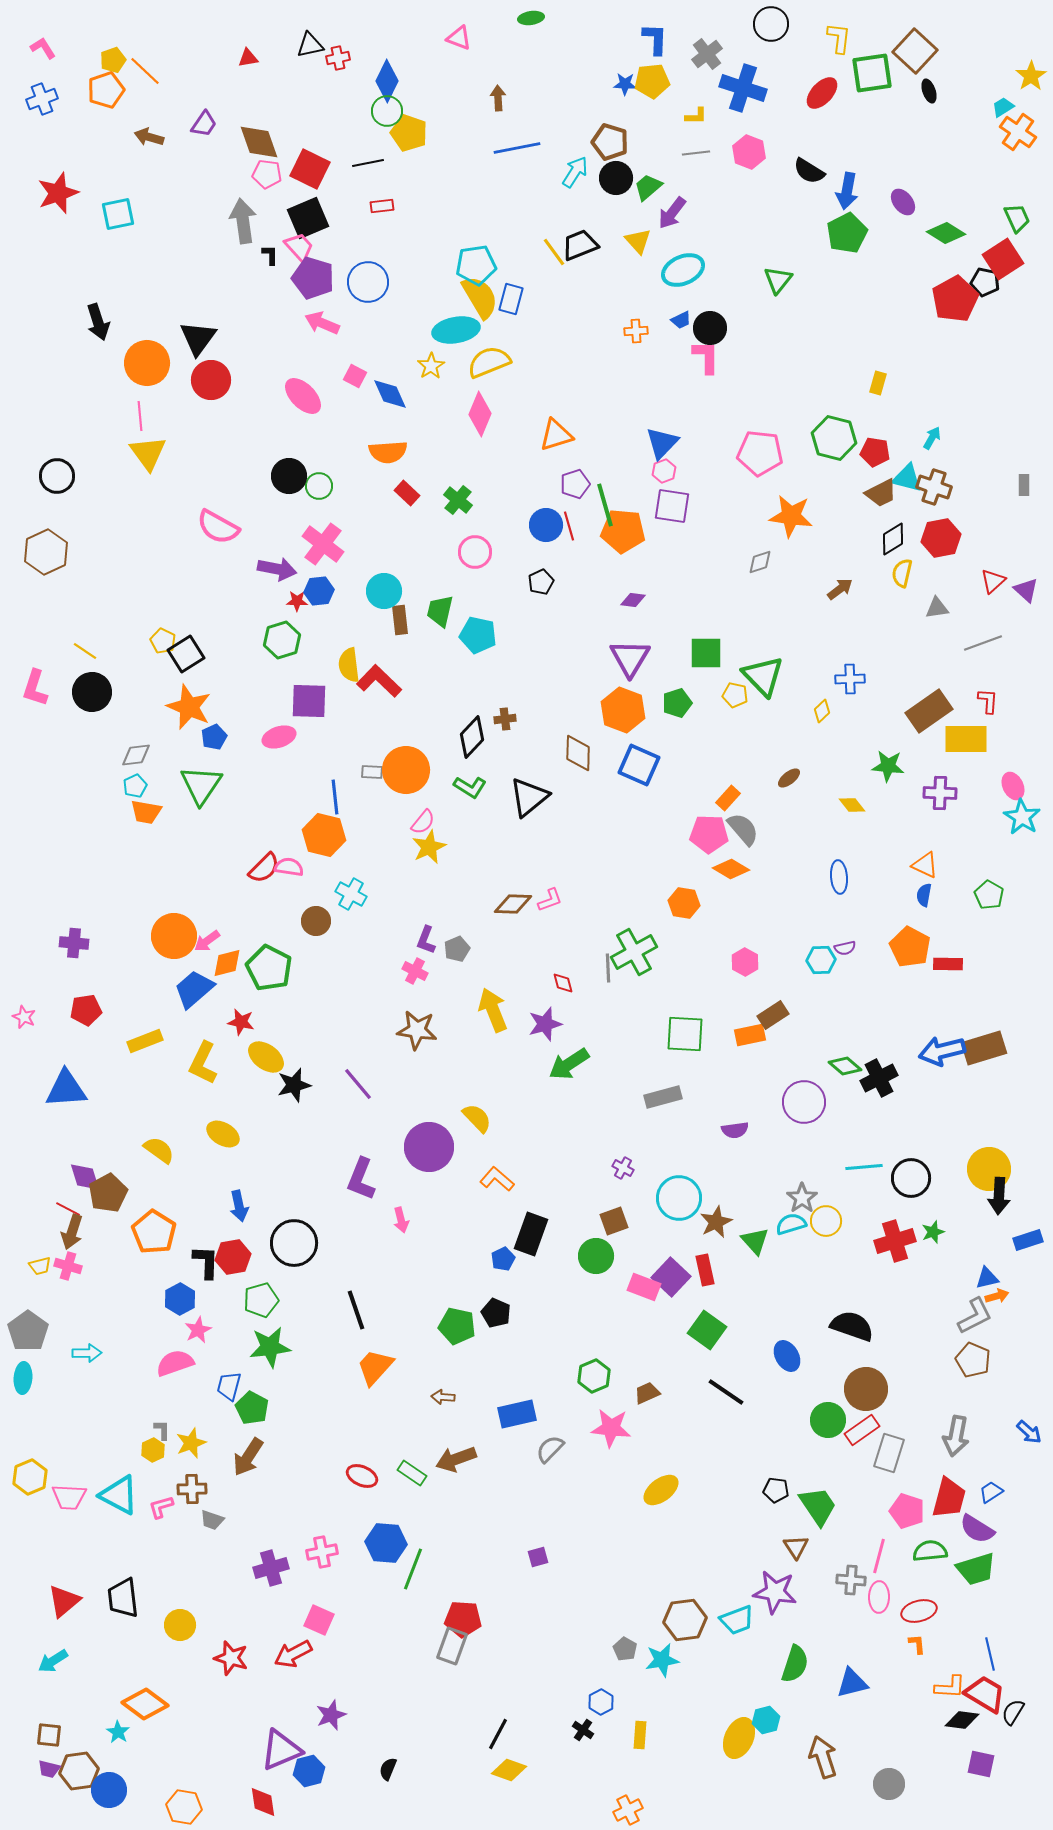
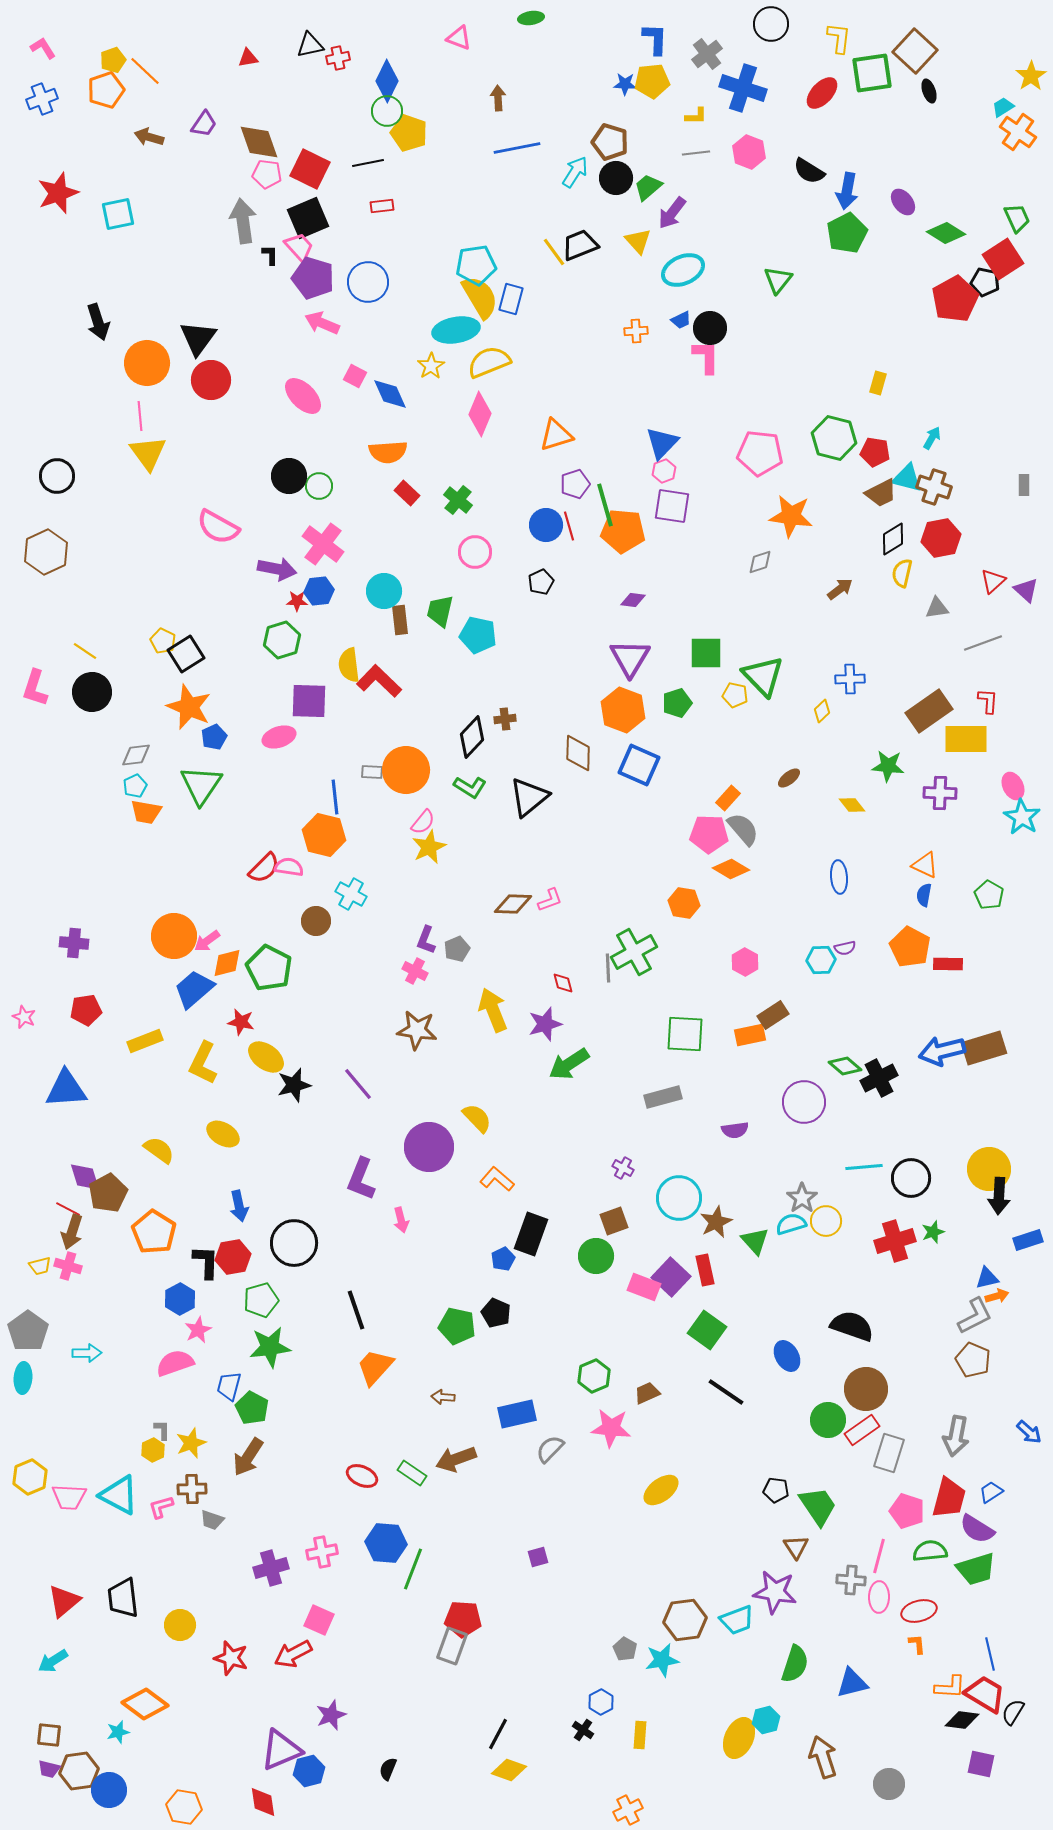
cyan star at (118, 1732): rotated 25 degrees clockwise
